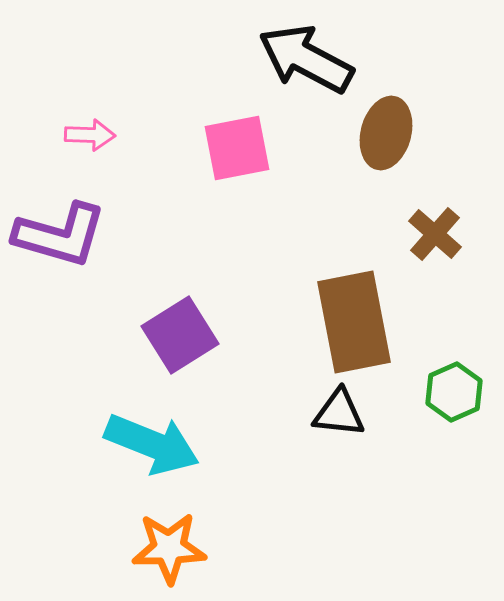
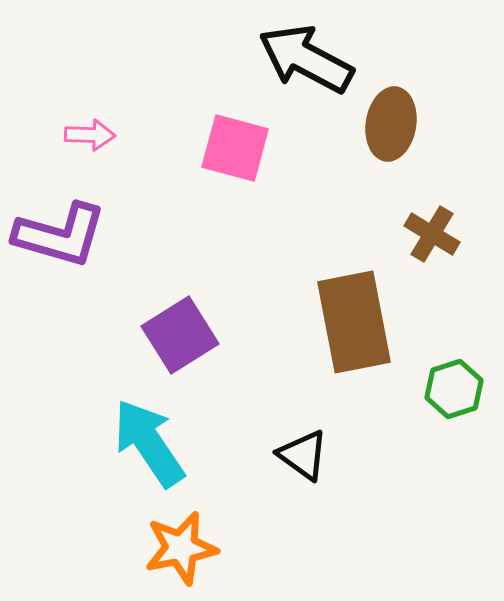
brown ellipse: moved 5 px right, 9 px up; rotated 6 degrees counterclockwise
pink square: moved 2 px left; rotated 26 degrees clockwise
brown cross: moved 3 px left; rotated 10 degrees counterclockwise
green hexagon: moved 3 px up; rotated 6 degrees clockwise
black triangle: moved 36 px left, 42 px down; rotated 30 degrees clockwise
cyan arrow: moved 3 px left, 1 px up; rotated 146 degrees counterclockwise
orange star: moved 12 px right; rotated 10 degrees counterclockwise
